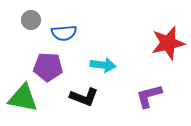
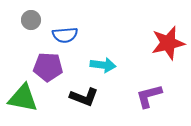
blue semicircle: moved 1 px right, 2 px down
